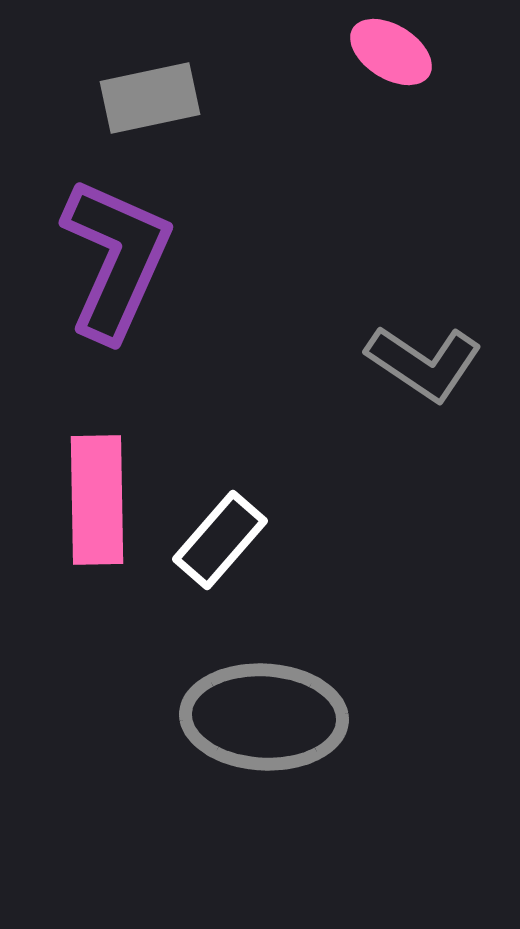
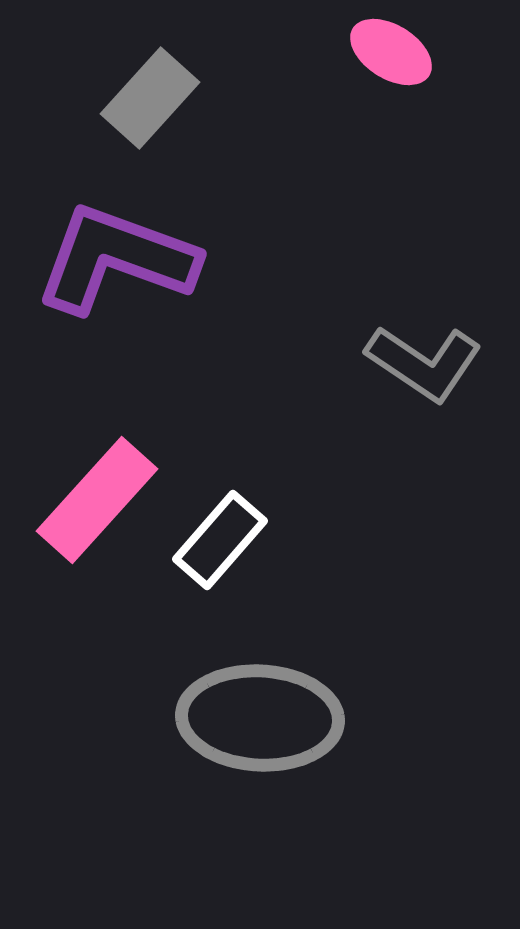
gray rectangle: rotated 36 degrees counterclockwise
purple L-shape: rotated 94 degrees counterclockwise
pink rectangle: rotated 43 degrees clockwise
gray ellipse: moved 4 px left, 1 px down
